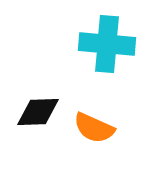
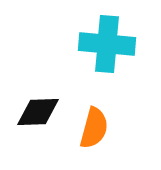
orange semicircle: rotated 99 degrees counterclockwise
